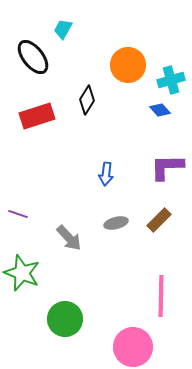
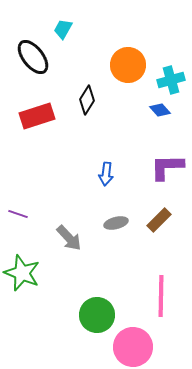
green circle: moved 32 px right, 4 px up
